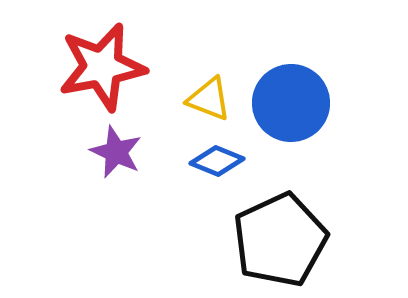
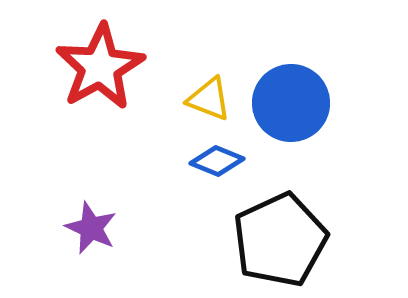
red star: moved 2 px left; rotated 18 degrees counterclockwise
purple star: moved 25 px left, 76 px down
